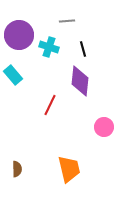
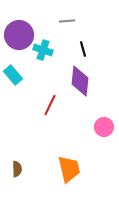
cyan cross: moved 6 px left, 3 px down
